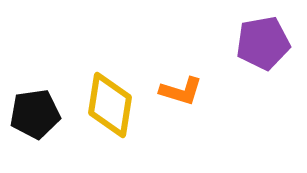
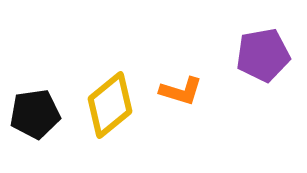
purple pentagon: moved 12 px down
yellow diamond: rotated 42 degrees clockwise
